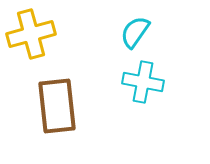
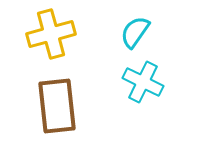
yellow cross: moved 20 px right
cyan cross: rotated 15 degrees clockwise
